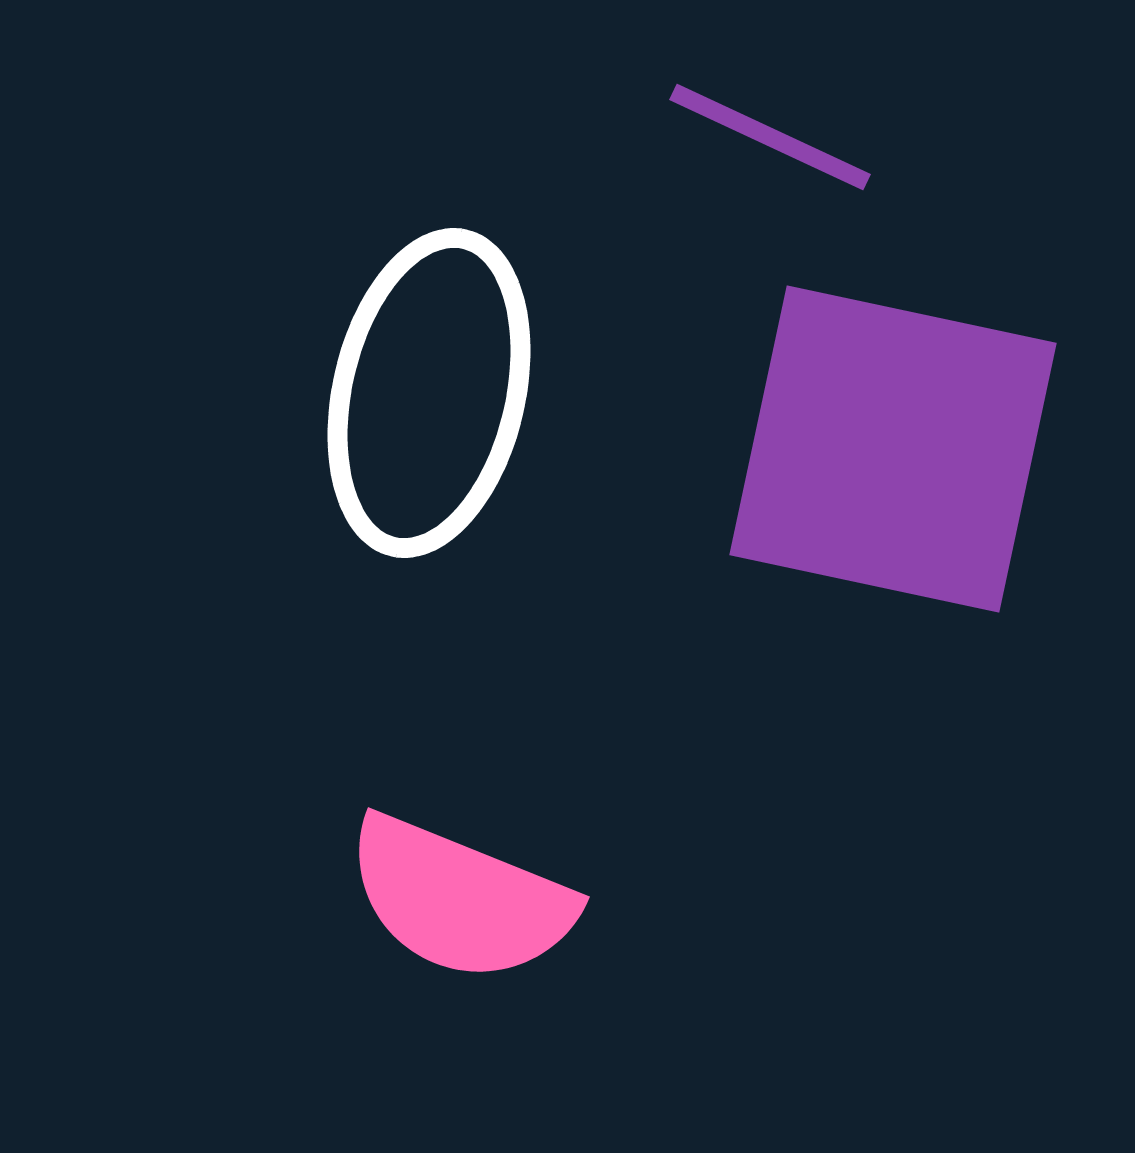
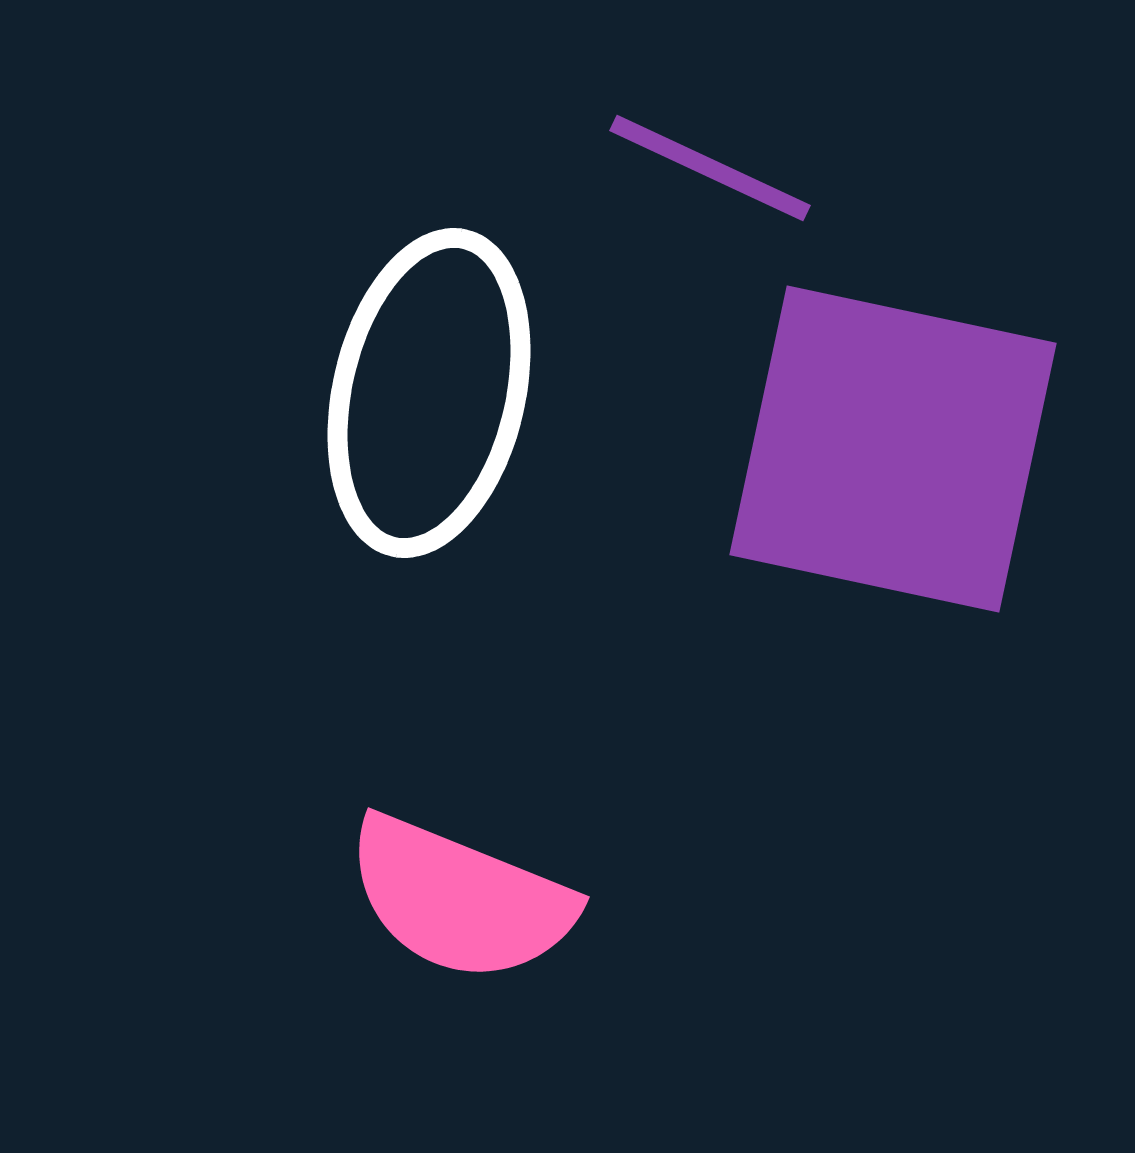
purple line: moved 60 px left, 31 px down
